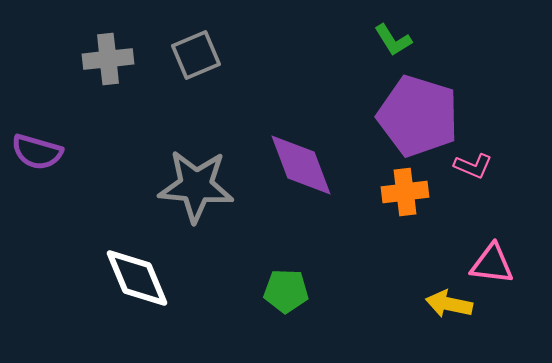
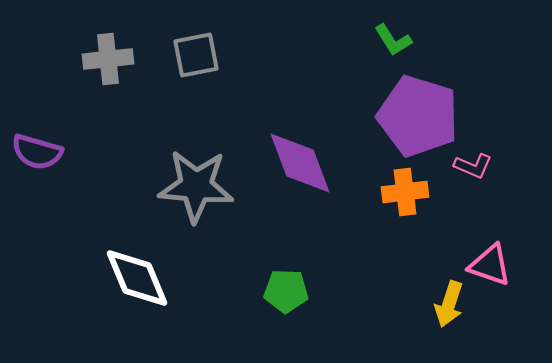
gray square: rotated 12 degrees clockwise
purple diamond: moved 1 px left, 2 px up
pink triangle: moved 2 px left, 1 px down; rotated 12 degrees clockwise
yellow arrow: rotated 84 degrees counterclockwise
